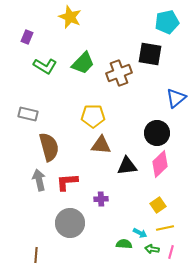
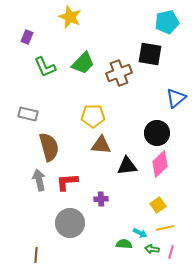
green L-shape: moved 1 px down; rotated 35 degrees clockwise
